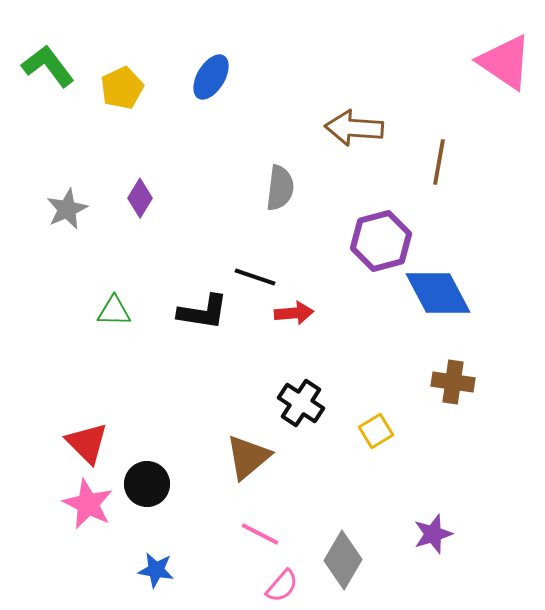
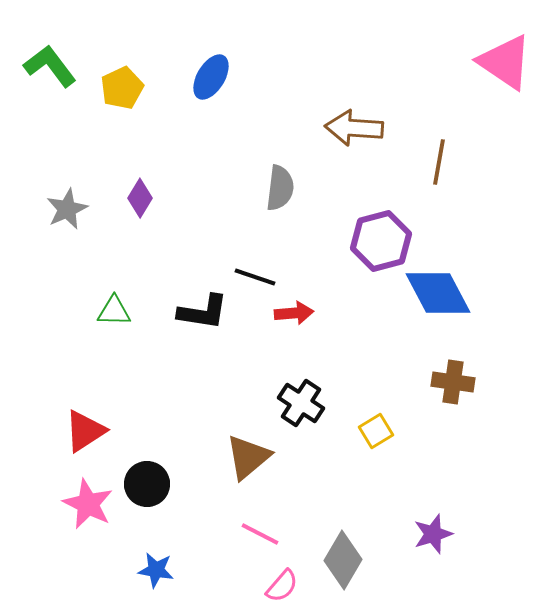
green L-shape: moved 2 px right
red triangle: moved 2 px left, 12 px up; rotated 42 degrees clockwise
